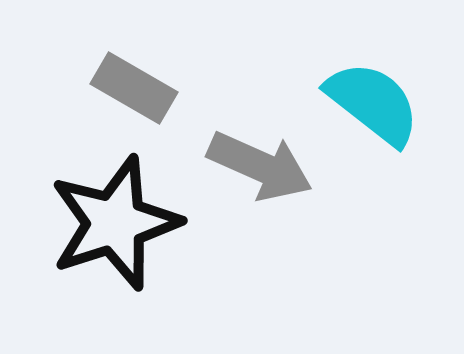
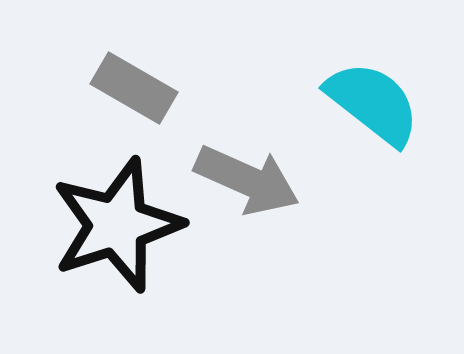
gray arrow: moved 13 px left, 14 px down
black star: moved 2 px right, 2 px down
